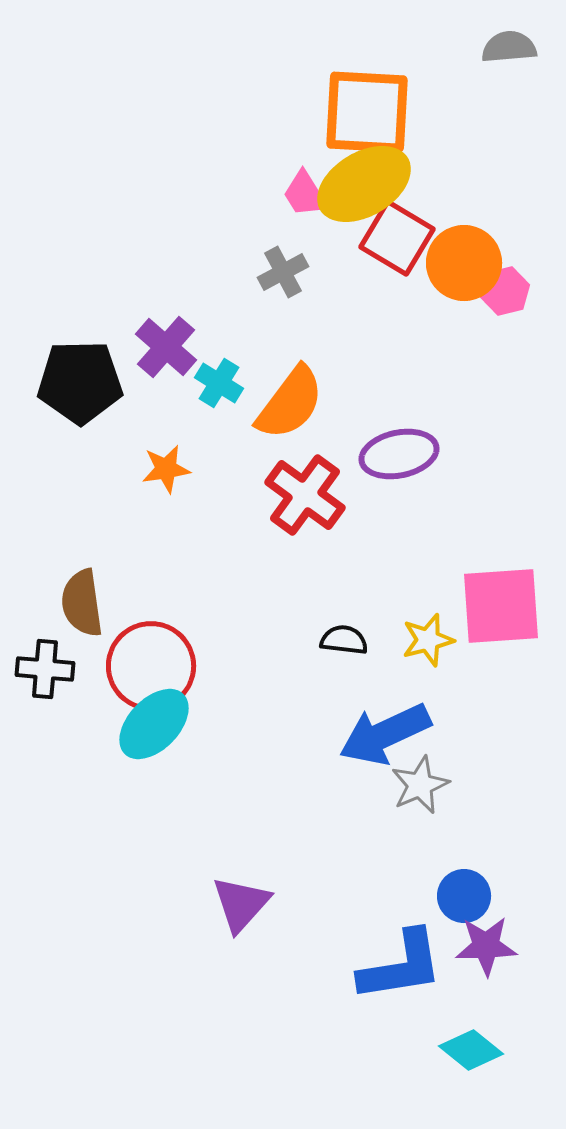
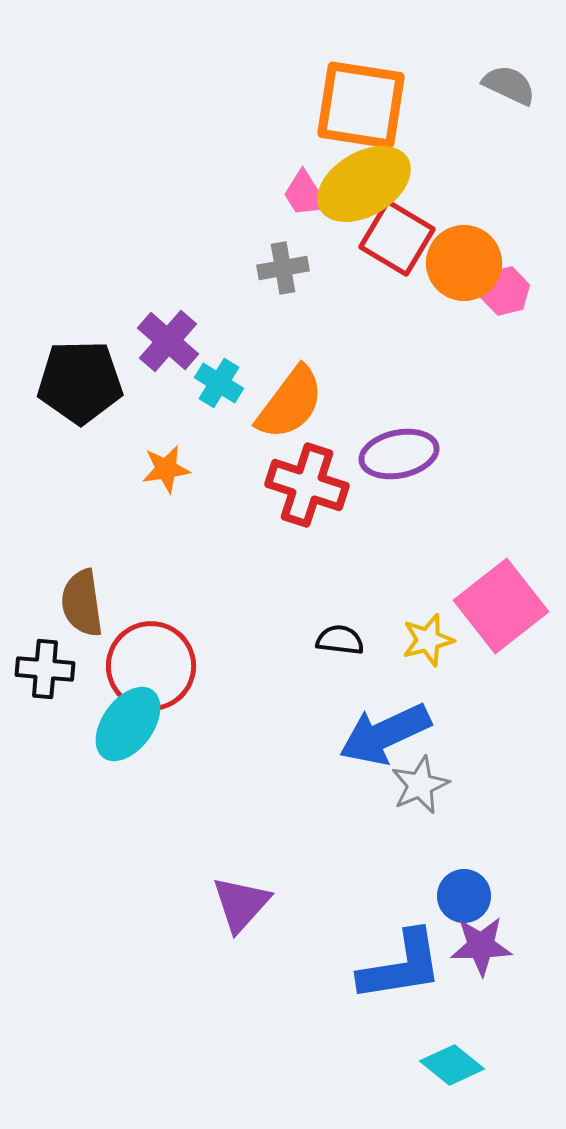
gray semicircle: moved 38 px down; rotated 30 degrees clockwise
orange square: moved 6 px left, 7 px up; rotated 6 degrees clockwise
gray cross: moved 4 px up; rotated 18 degrees clockwise
purple cross: moved 2 px right, 6 px up
red cross: moved 2 px right, 10 px up; rotated 18 degrees counterclockwise
pink square: rotated 34 degrees counterclockwise
black semicircle: moved 4 px left
cyan ellipse: moved 26 px left; rotated 8 degrees counterclockwise
purple star: moved 5 px left
cyan diamond: moved 19 px left, 15 px down
